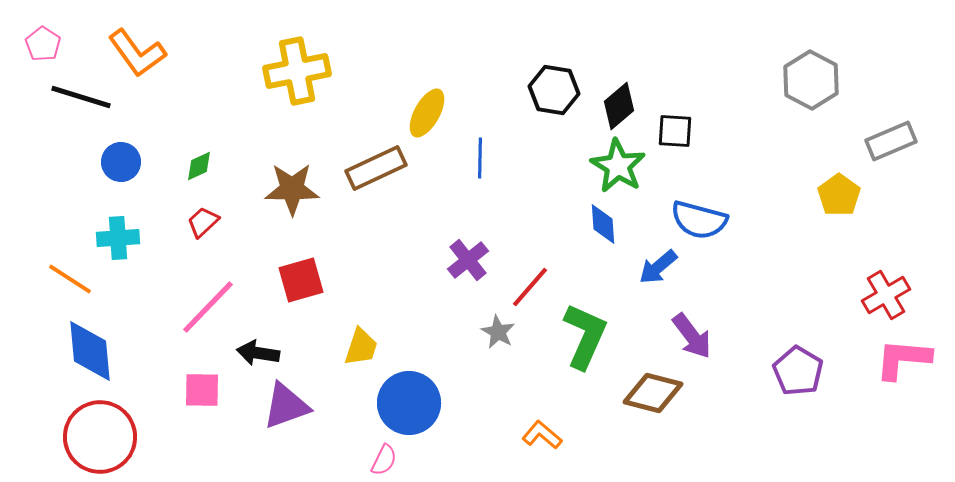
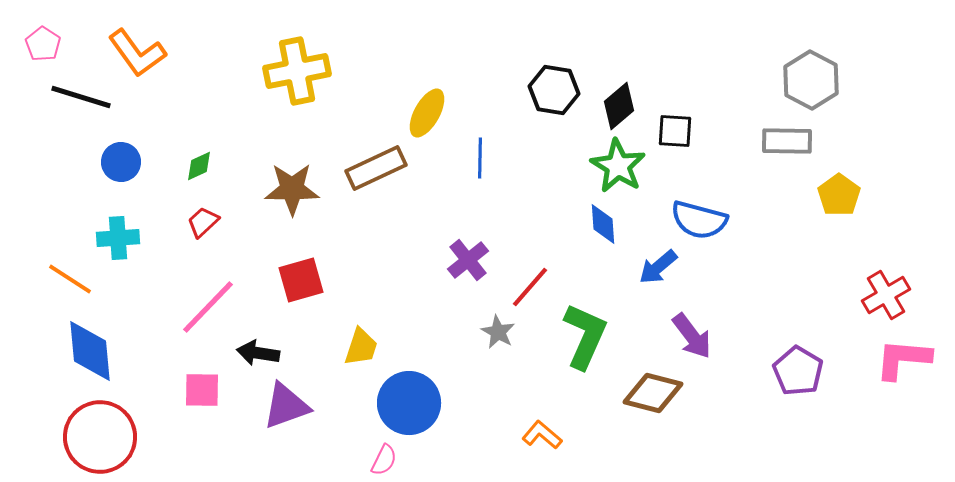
gray rectangle at (891, 141): moved 104 px left; rotated 24 degrees clockwise
